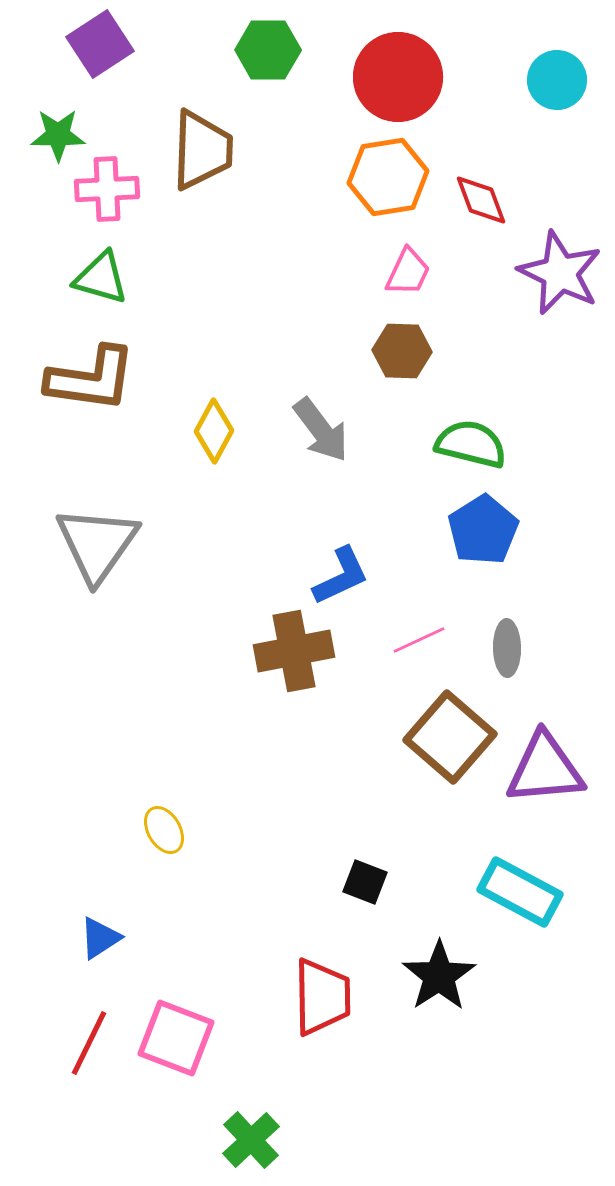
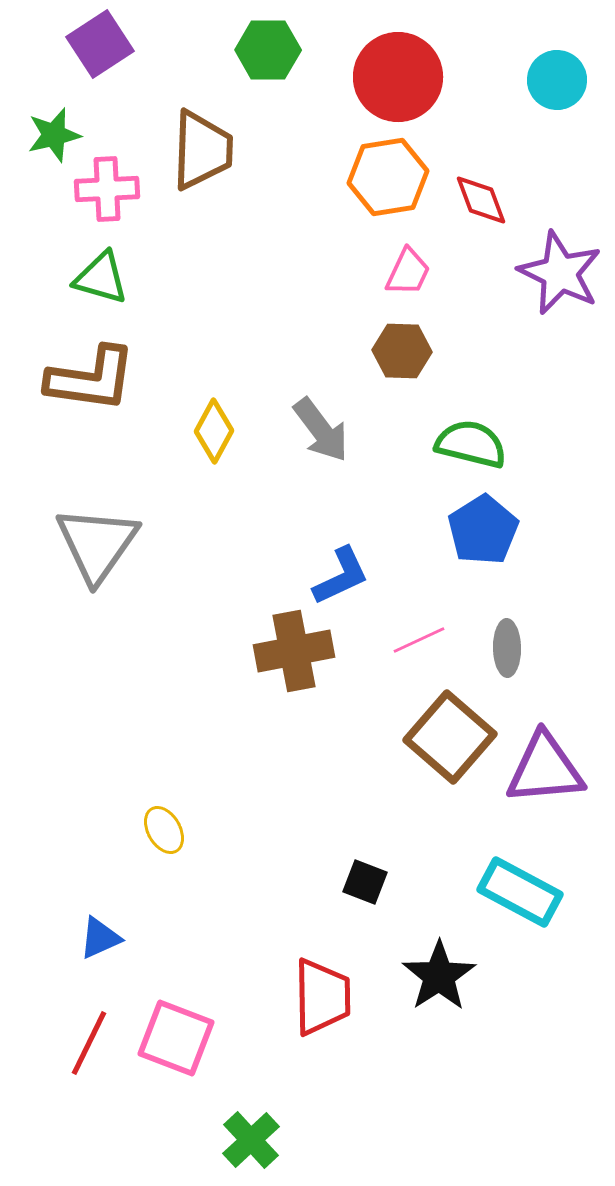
green star: moved 4 px left; rotated 14 degrees counterclockwise
blue triangle: rotated 9 degrees clockwise
